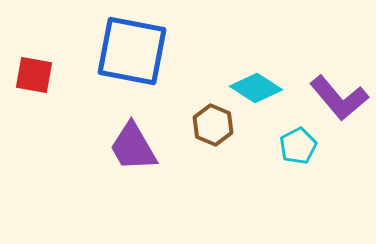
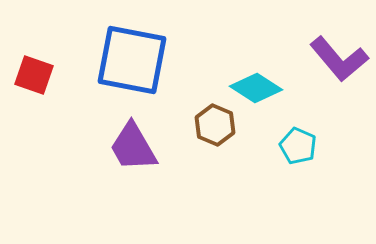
blue square: moved 9 px down
red square: rotated 9 degrees clockwise
purple L-shape: moved 39 px up
brown hexagon: moved 2 px right
cyan pentagon: rotated 21 degrees counterclockwise
